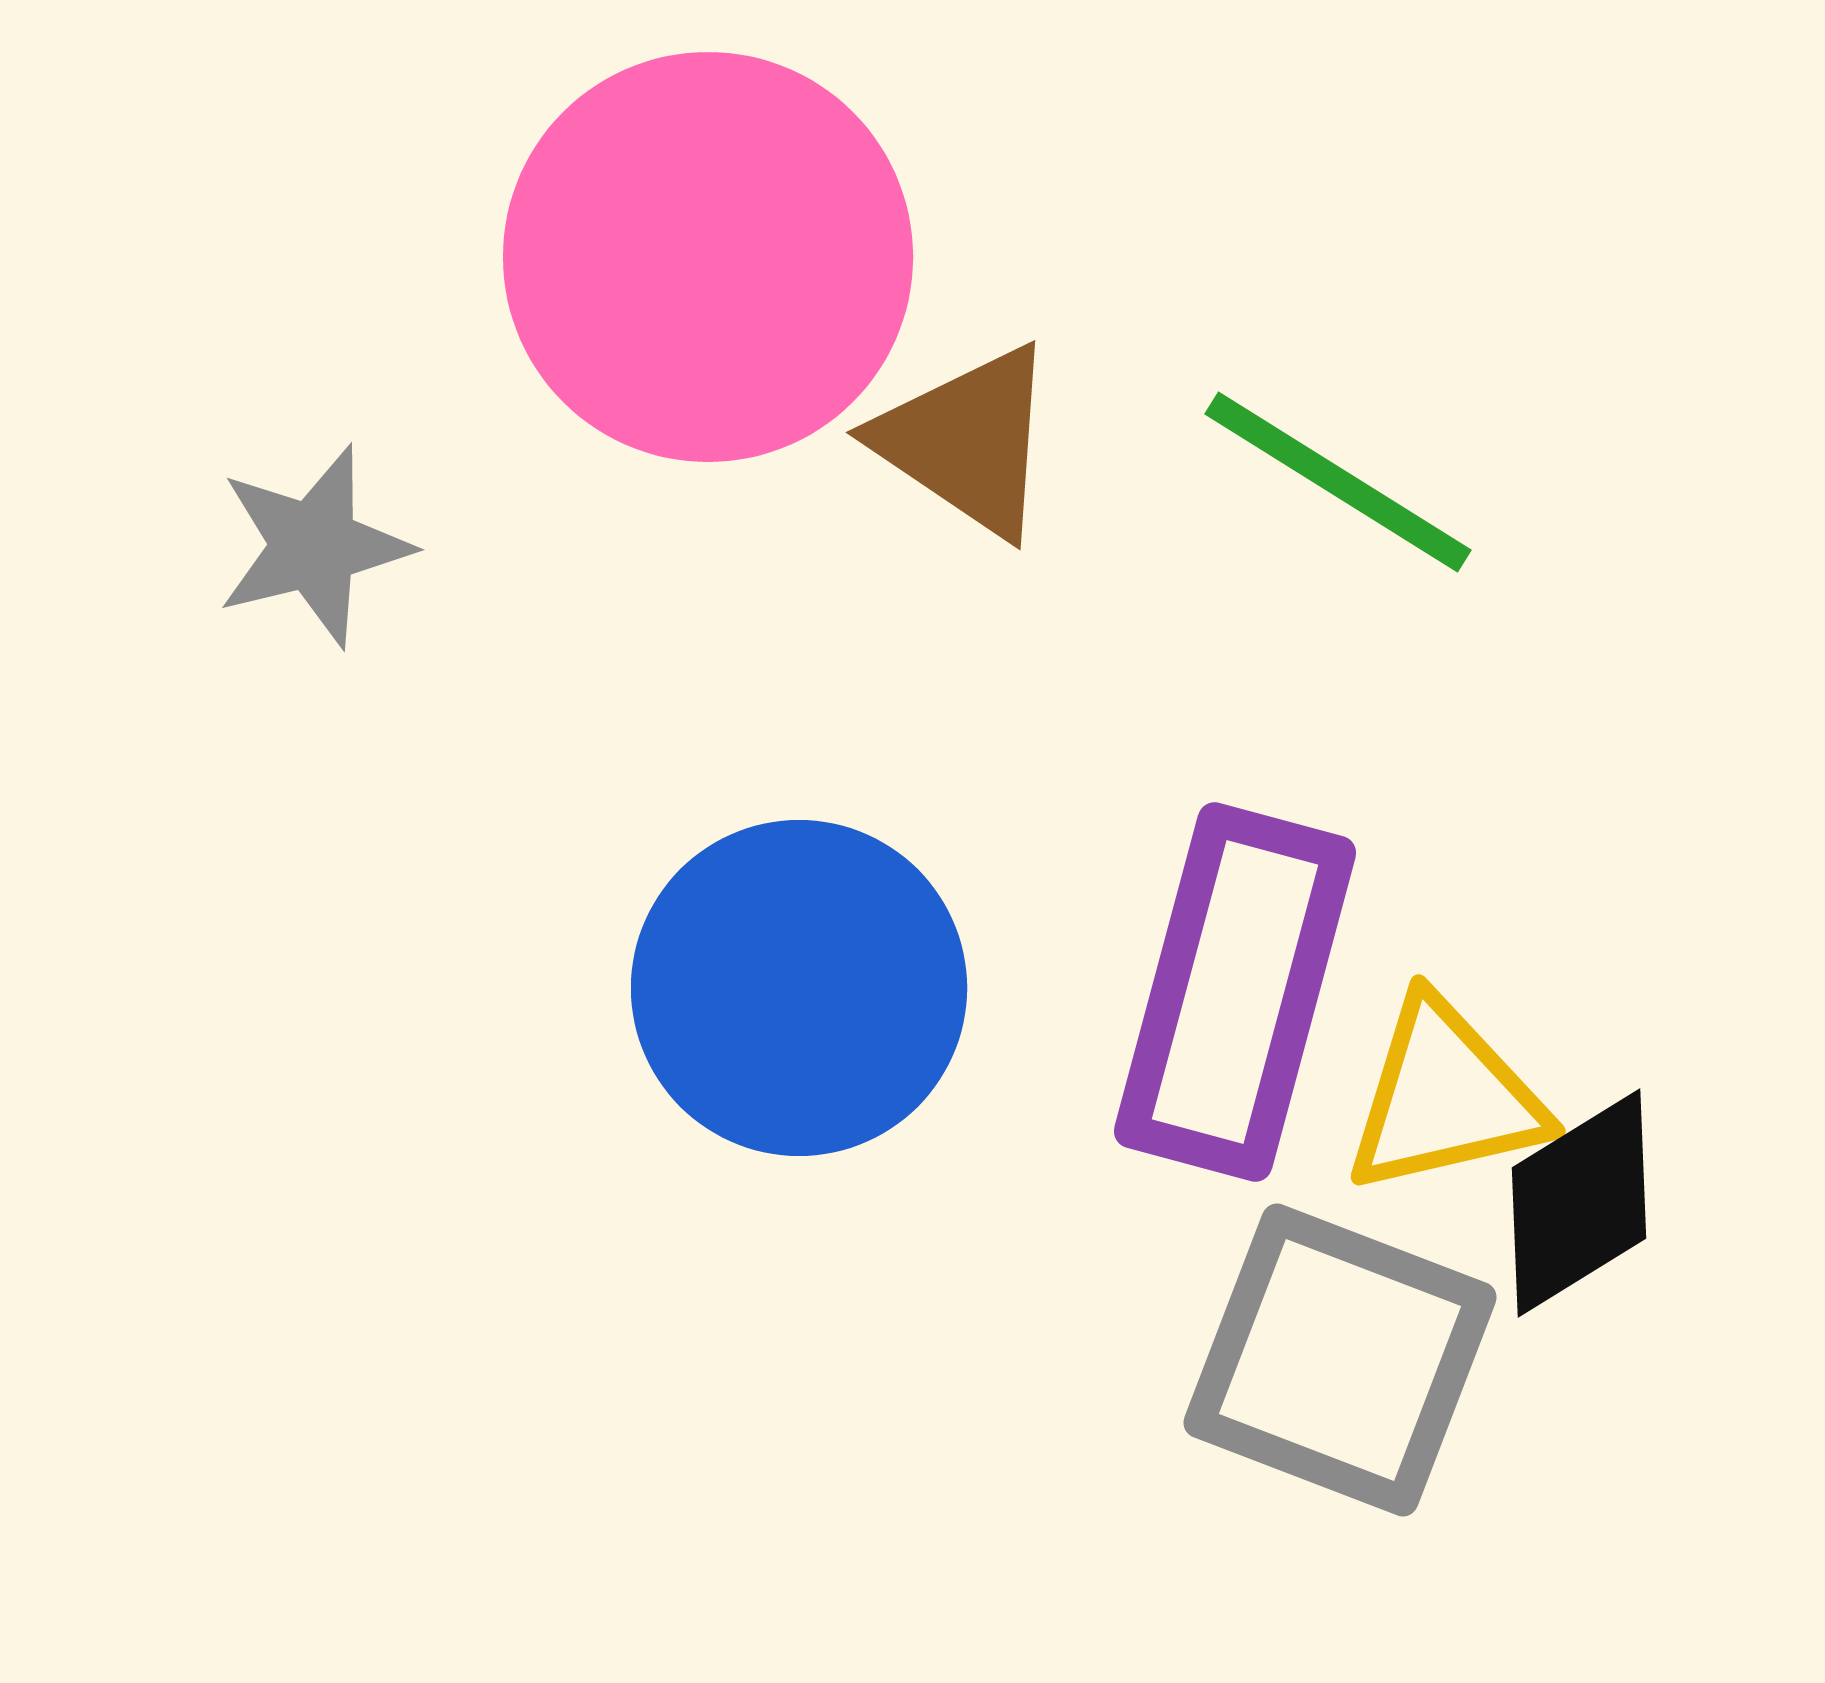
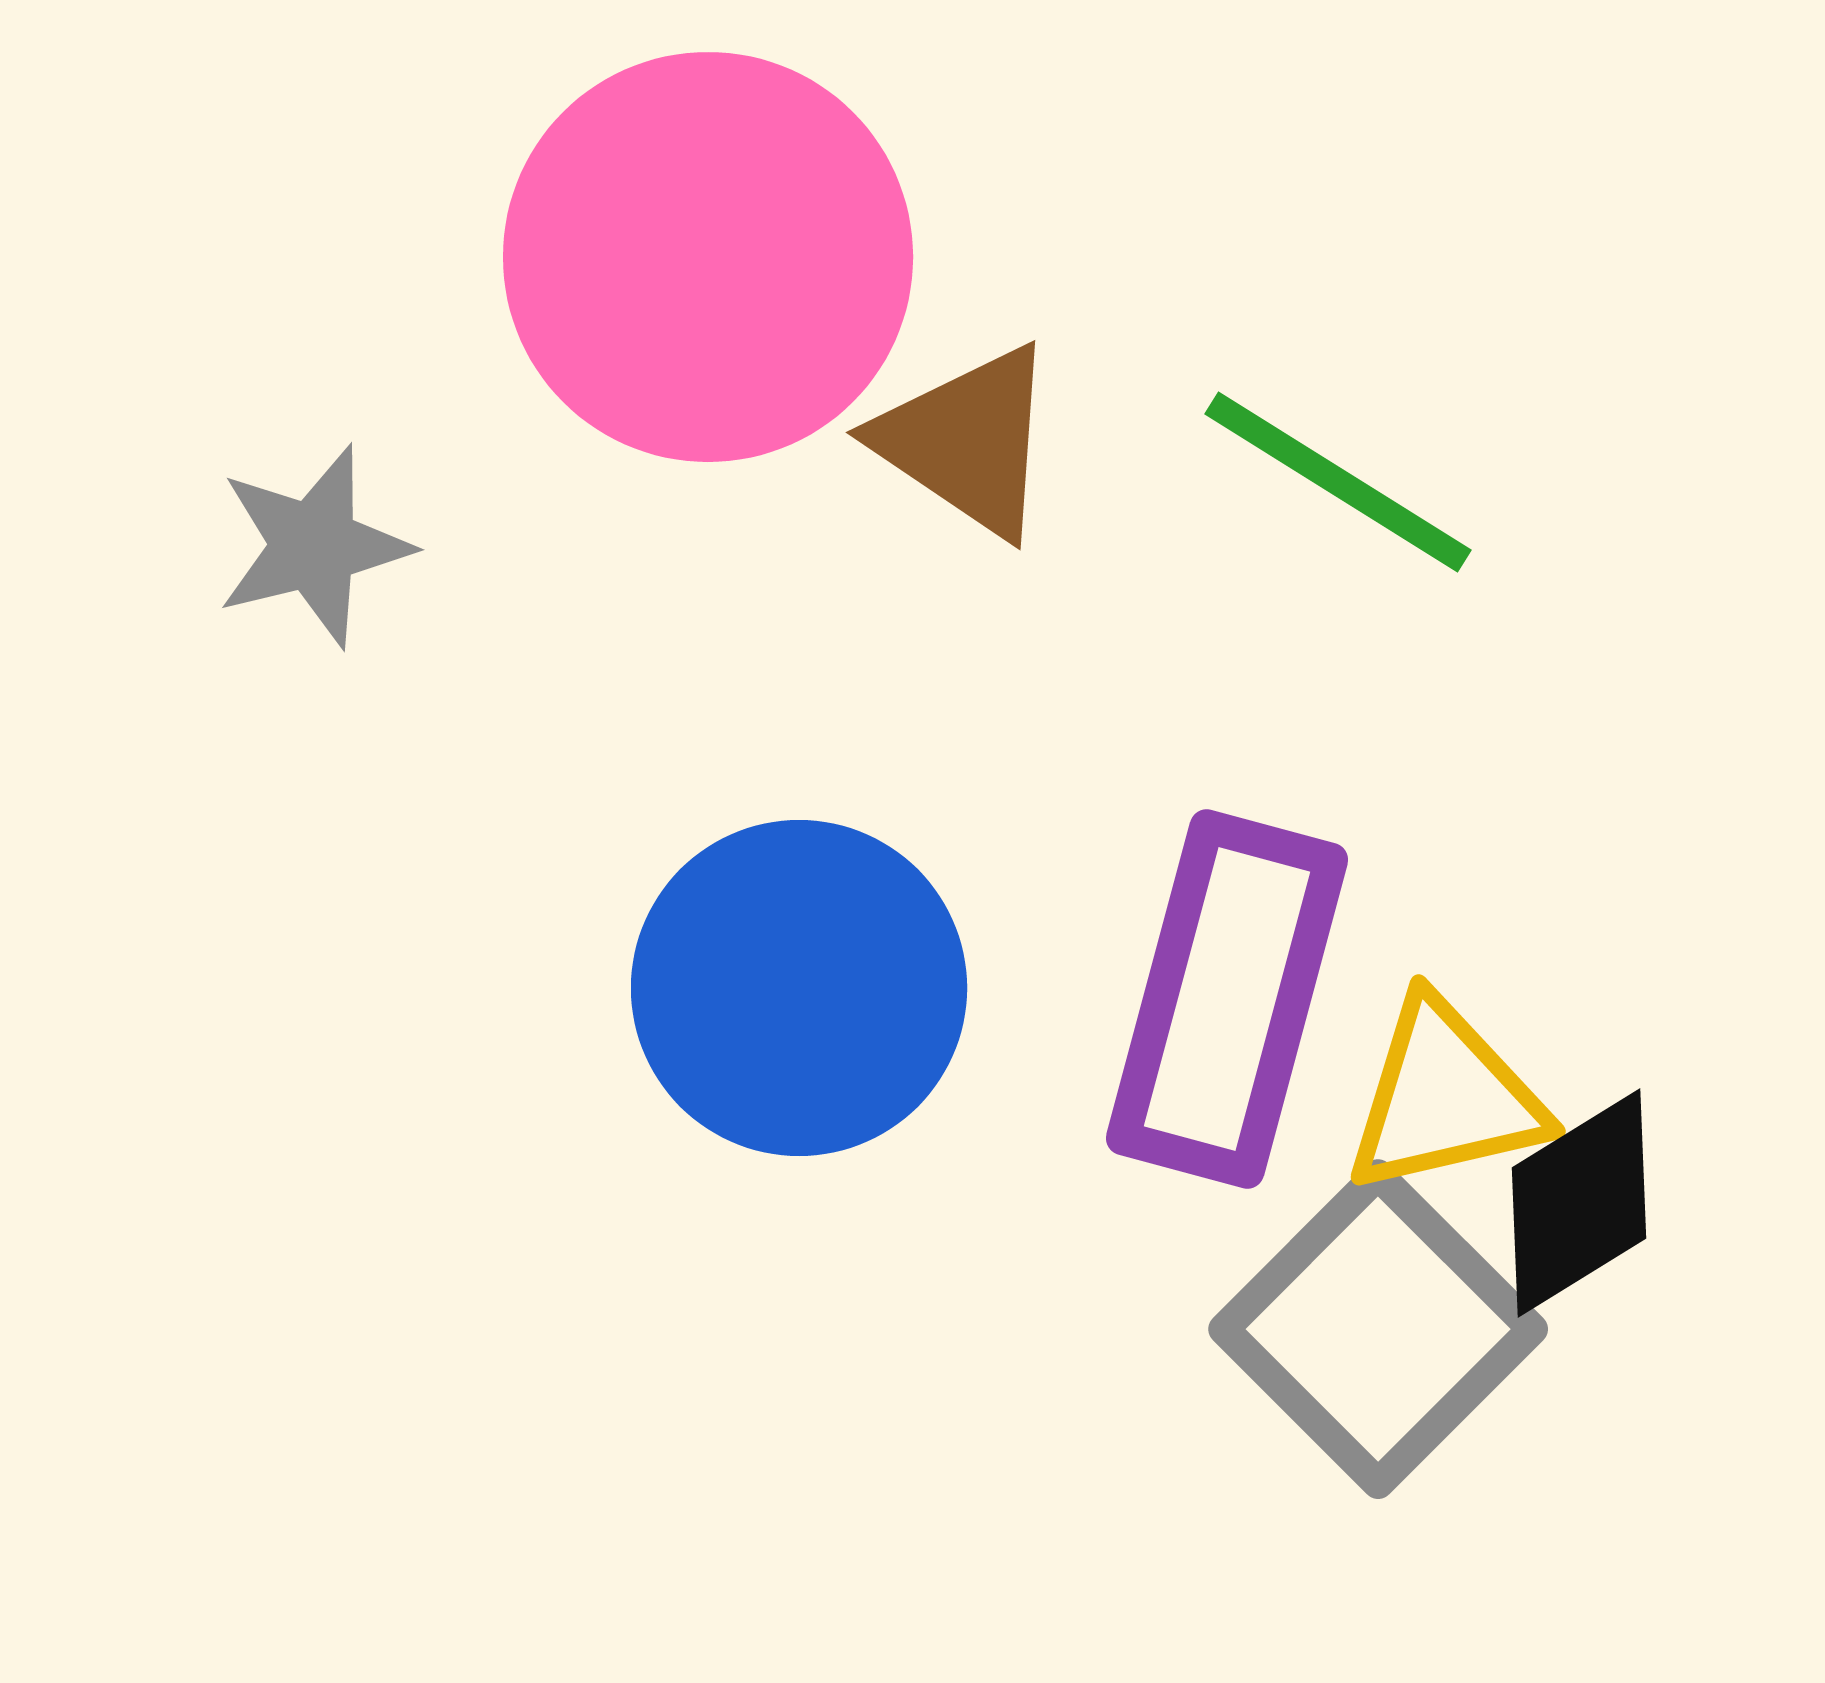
purple rectangle: moved 8 px left, 7 px down
gray square: moved 38 px right, 31 px up; rotated 24 degrees clockwise
